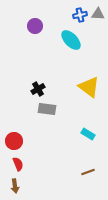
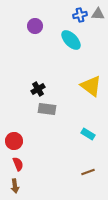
yellow triangle: moved 2 px right, 1 px up
